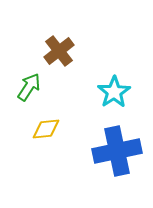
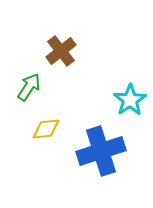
brown cross: moved 2 px right
cyan star: moved 16 px right, 8 px down
blue cross: moved 16 px left; rotated 6 degrees counterclockwise
